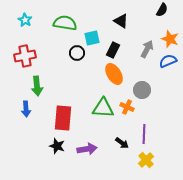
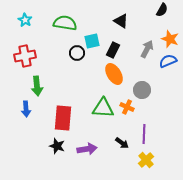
cyan square: moved 3 px down
